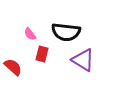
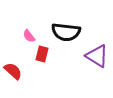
pink semicircle: moved 1 px left, 2 px down
purple triangle: moved 14 px right, 4 px up
red semicircle: moved 4 px down
